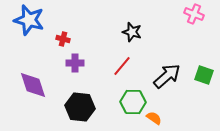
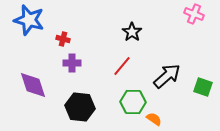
black star: rotated 18 degrees clockwise
purple cross: moved 3 px left
green square: moved 1 px left, 12 px down
orange semicircle: moved 1 px down
